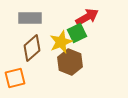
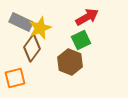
gray rectangle: moved 9 px left, 4 px down; rotated 25 degrees clockwise
green square: moved 4 px right, 7 px down
yellow star: moved 21 px left, 14 px up
brown diamond: rotated 12 degrees counterclockwise
